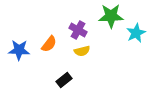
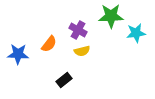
cyan star: rotated 18 degrees clockwise
blue star: moved 1 px left, 4 px down
